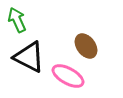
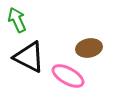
brown ellipse: moved 3 px right, 2 px down; rotated 65 degrees counterclockwise
